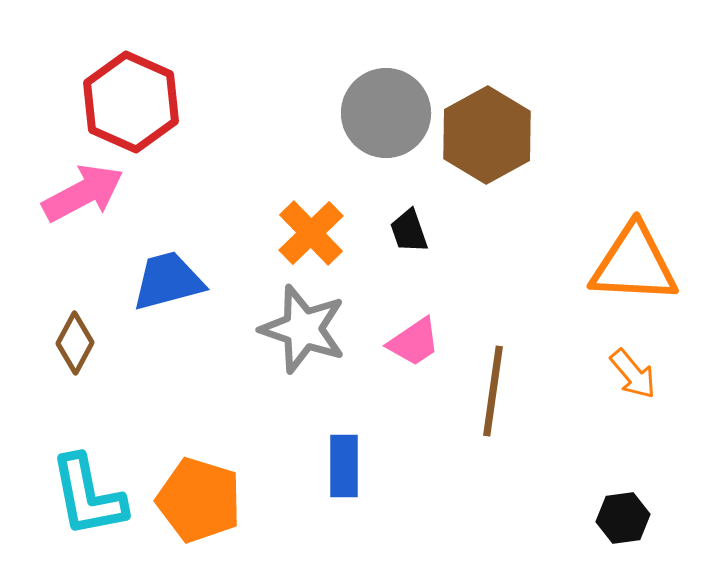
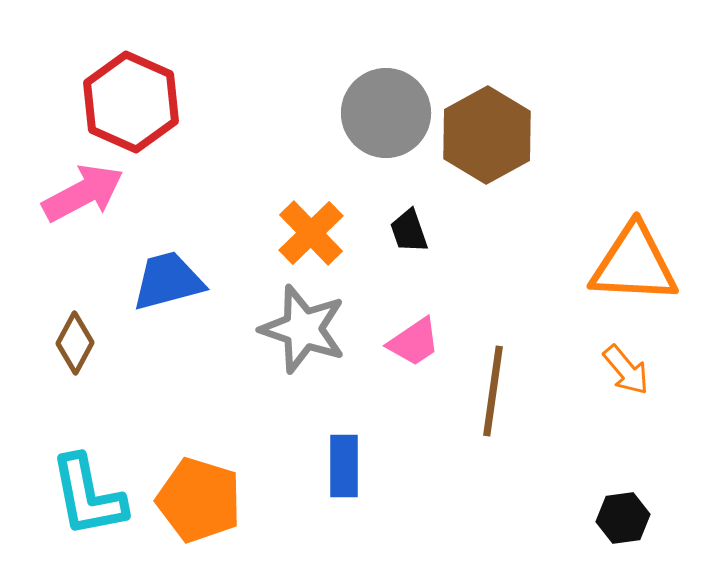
orange arrow: moved 7 px left, 4 px up
